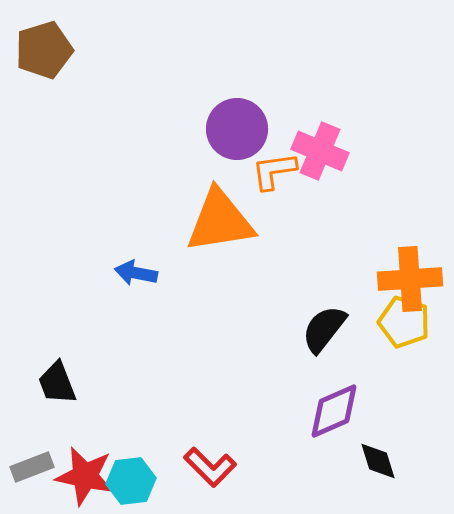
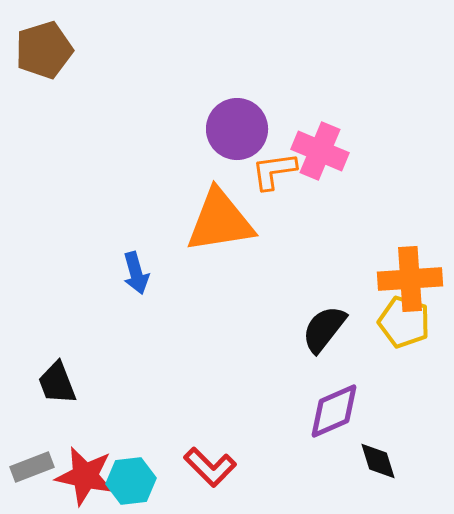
blue arrow: rotated 117 degrees counterclockwise
